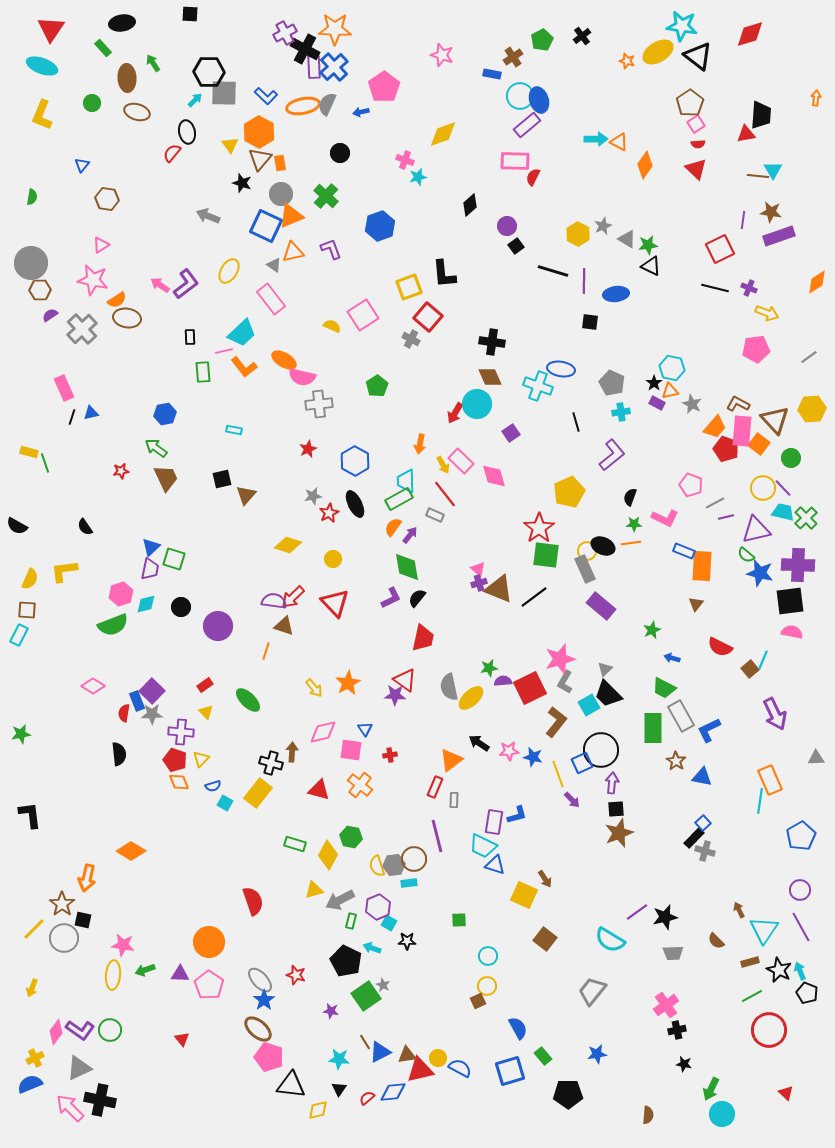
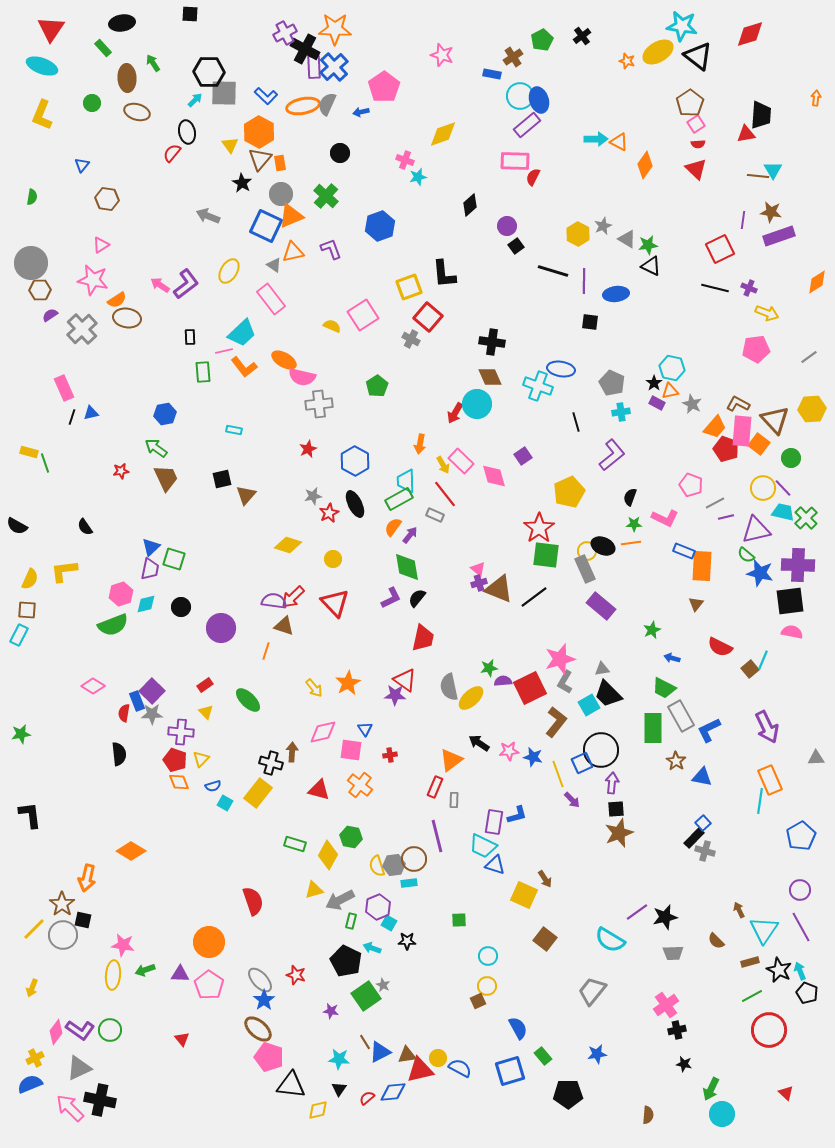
black star at (242, 183): rotated 12 degrees clockwise
purple square at (511, 433): moved 12 px right, 23 px down
purple circle at (218, 626): moved 3 px right, 2 px down
gray triangle at (605, 669): moved 3 px left; rotated 35 degrees clockwise
purple arrow at (775, 714): moved 8 px left, 13 px down
gray circle at (64, 938): moved 1 px left, 3 px up
